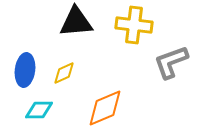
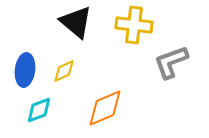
black triangle: rotated 45 degrees clockwise
yellow diamond: moved 2 px up
cyan diamond: rotated 20 degrees counterclockwise
